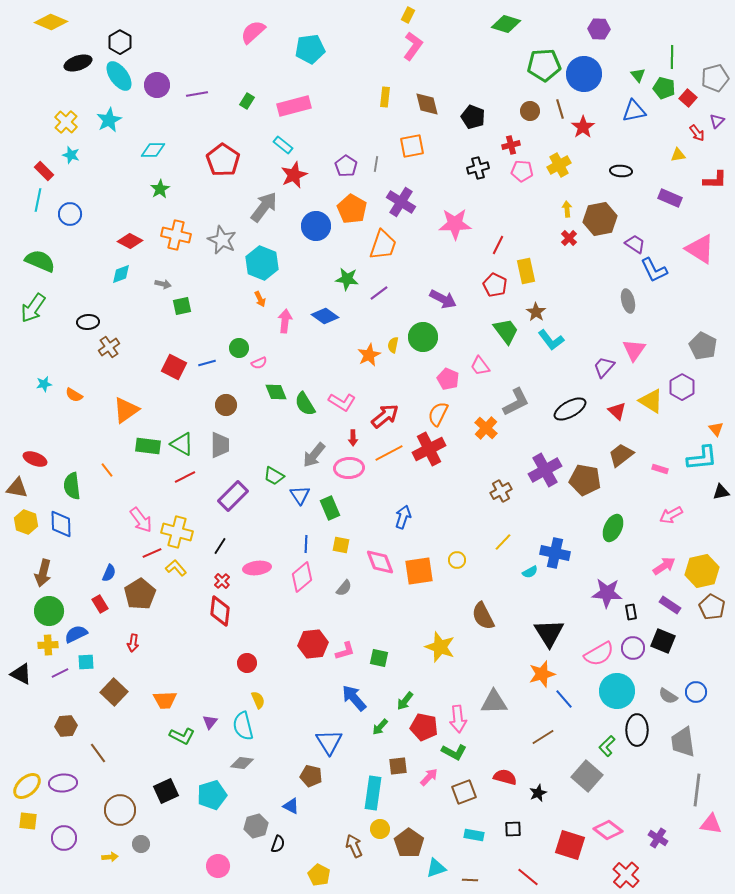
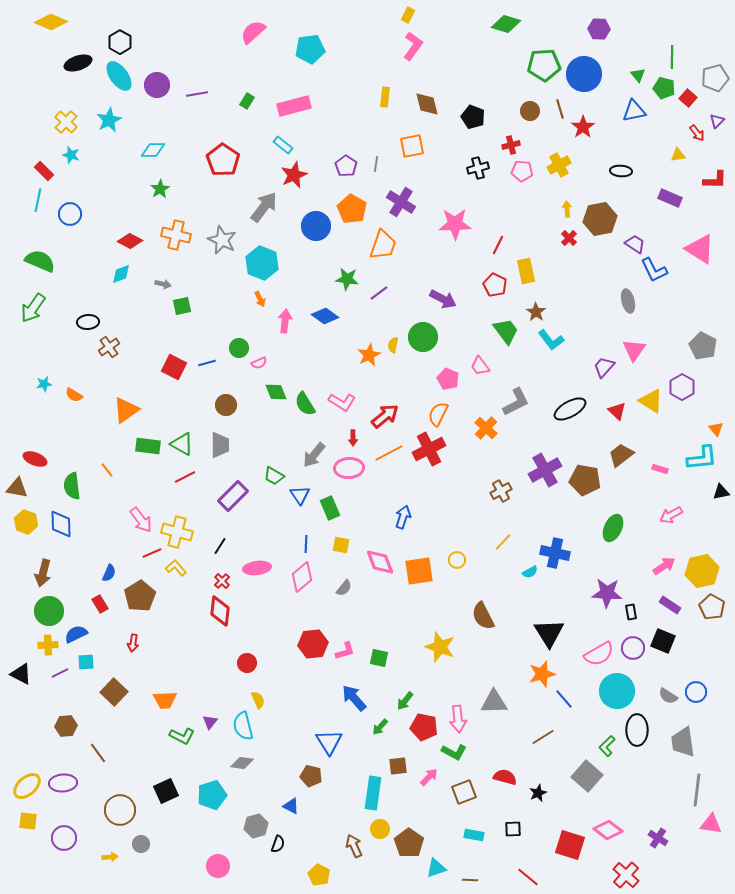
brown pentagon at (140, 594): moved 2 px down
